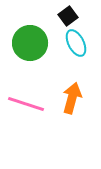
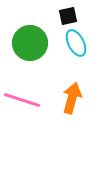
black square: rotated 24 degrees clockwise
pink line: moved 4 px left, 4 px up
